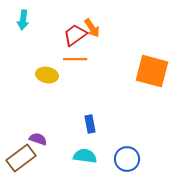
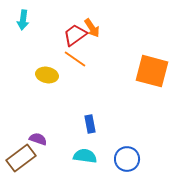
orange line: rotated 35 degrees clockwise
